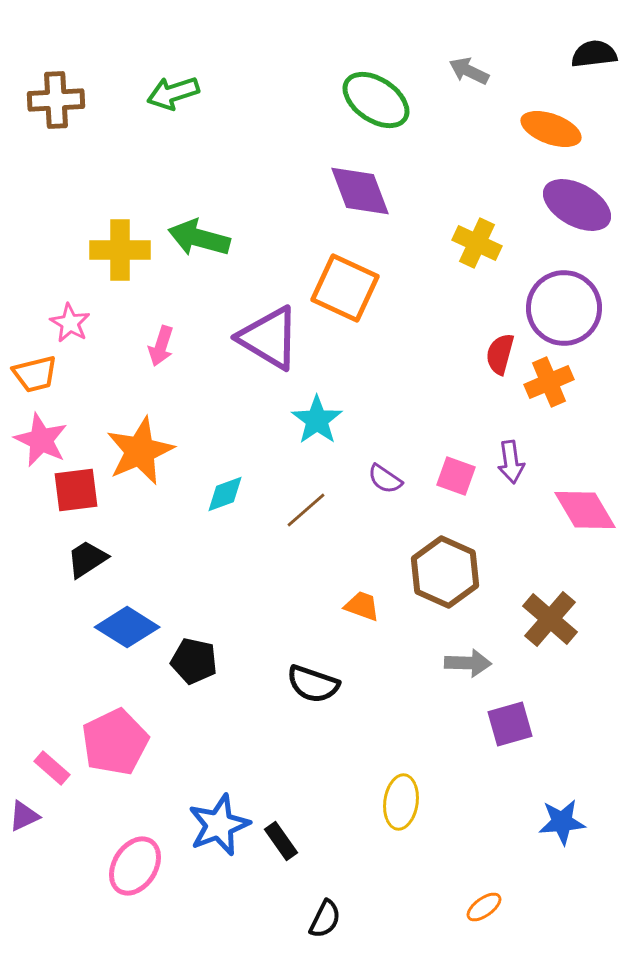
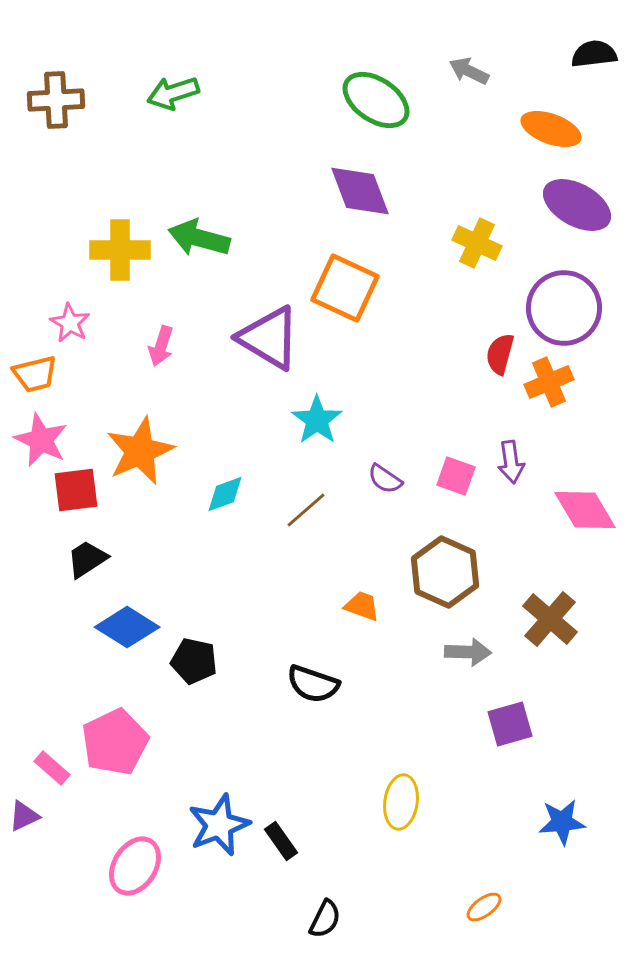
gray arrow at (468, 663): moved 11 px up
